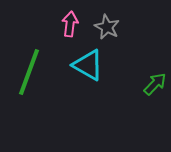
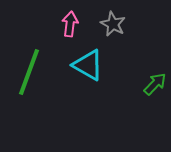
gray star: moved 6 px right, 3 px up
